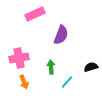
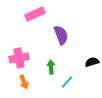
purple semicircle: rotated 42 degrees counterclockwise
black semicircle: moved 1 px right, 5 px up
